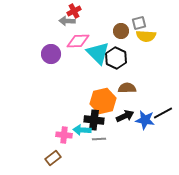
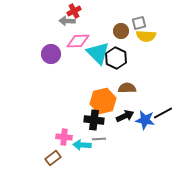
cyan arrow: moved 15 px down
pink cross: moved 2 px down
